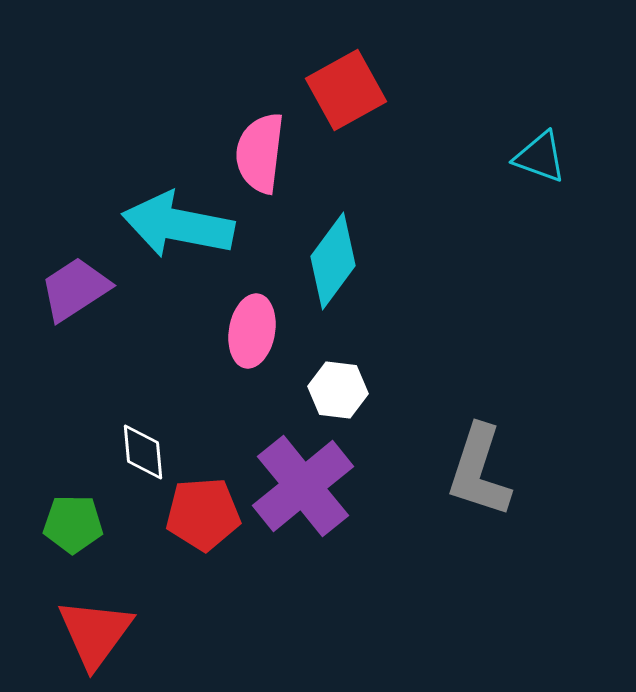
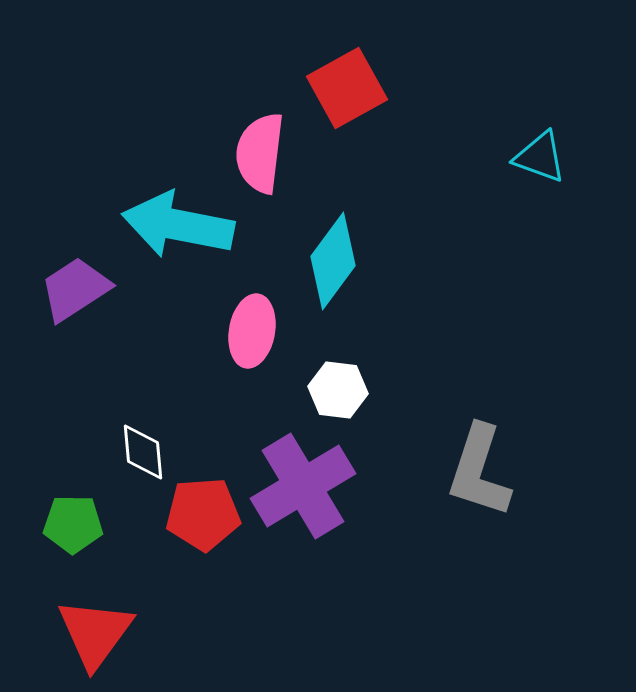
red square: moved 1 px right, 2 px up
purple cross: rotated 8 degrees clockwise
